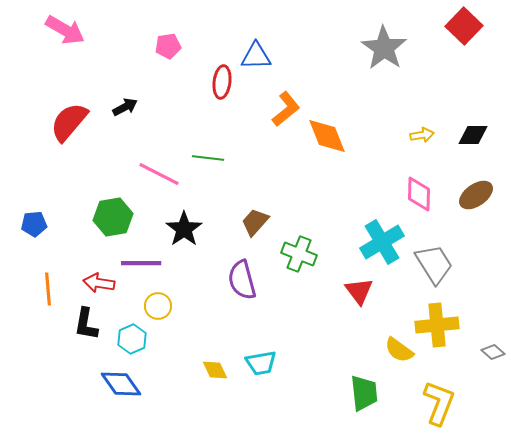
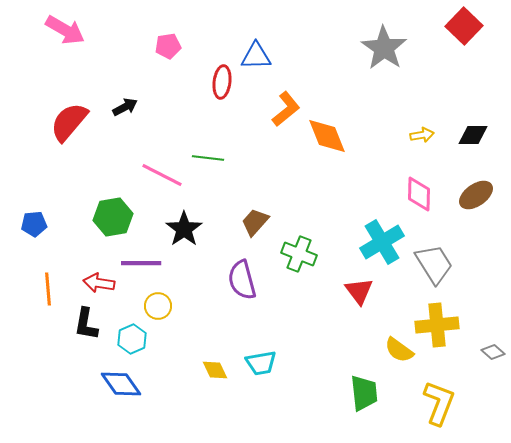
pink line: moved 3 px right, 1 px down
